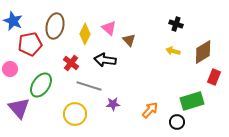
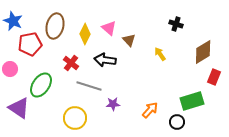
yellow arrow: moved 13 px left, 3 px down; rotated 40 degrees clockwise
purple triangle: rotated 15 degrees counterclockwise
yellow circle: moved 4 px down
